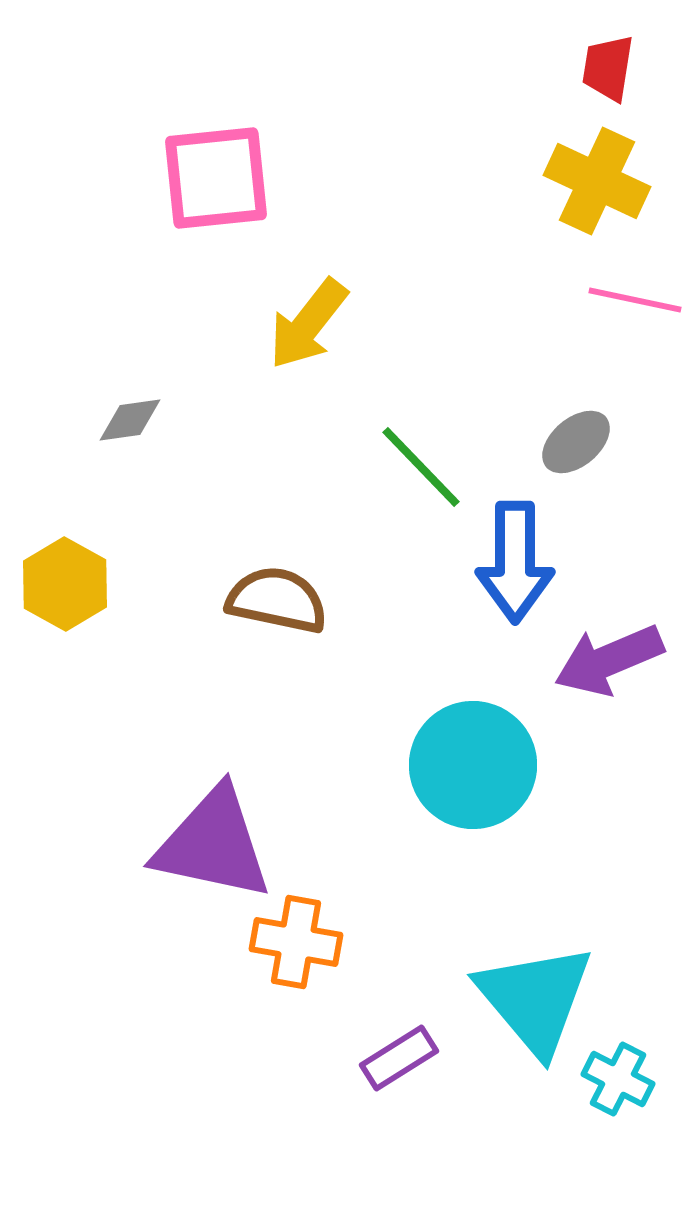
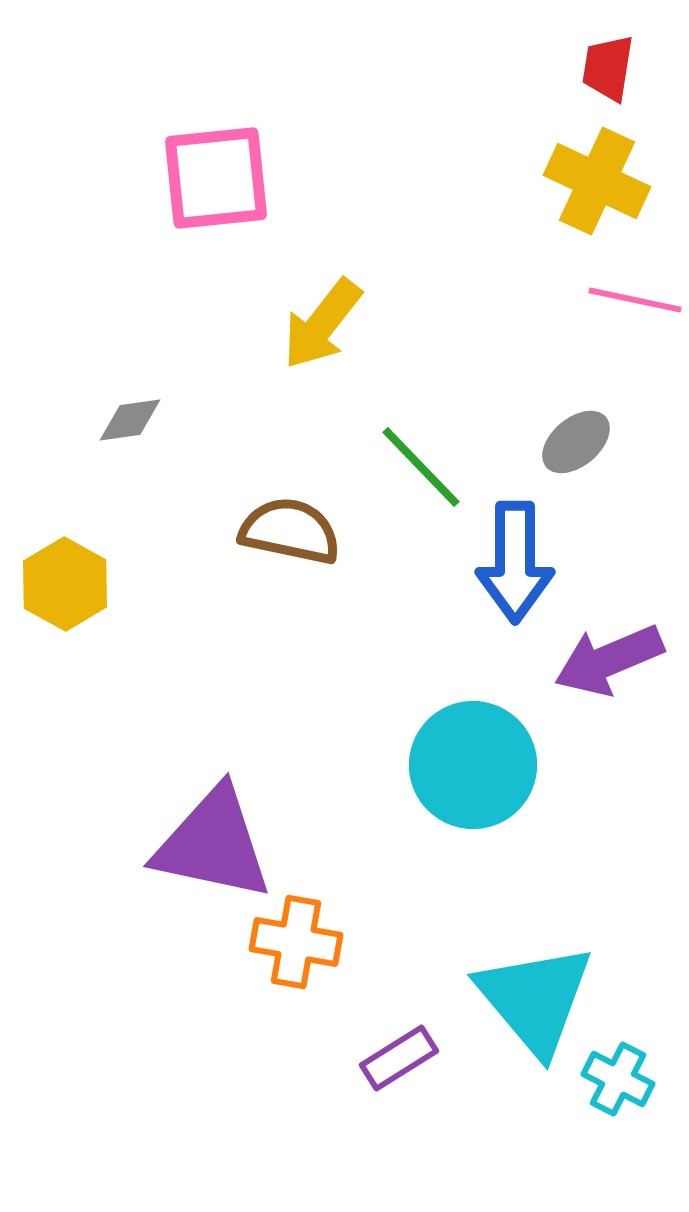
yellow arrow: moved 14 px right
brown semicircle: moved 13 px right, 69 px up
